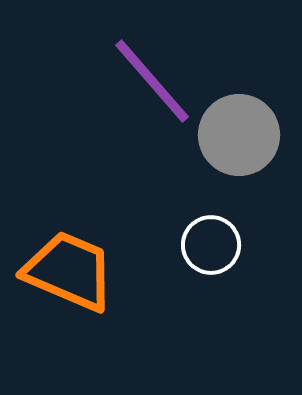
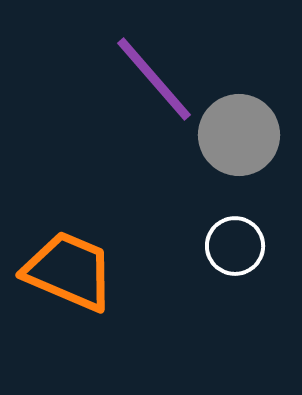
purple line: moved 2 px right, 2 px up
white circle: moved 24 px right, 1 px down
